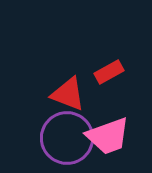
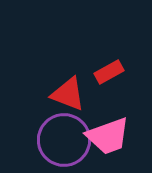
purple circle: moved 3 px left, 2 px down
